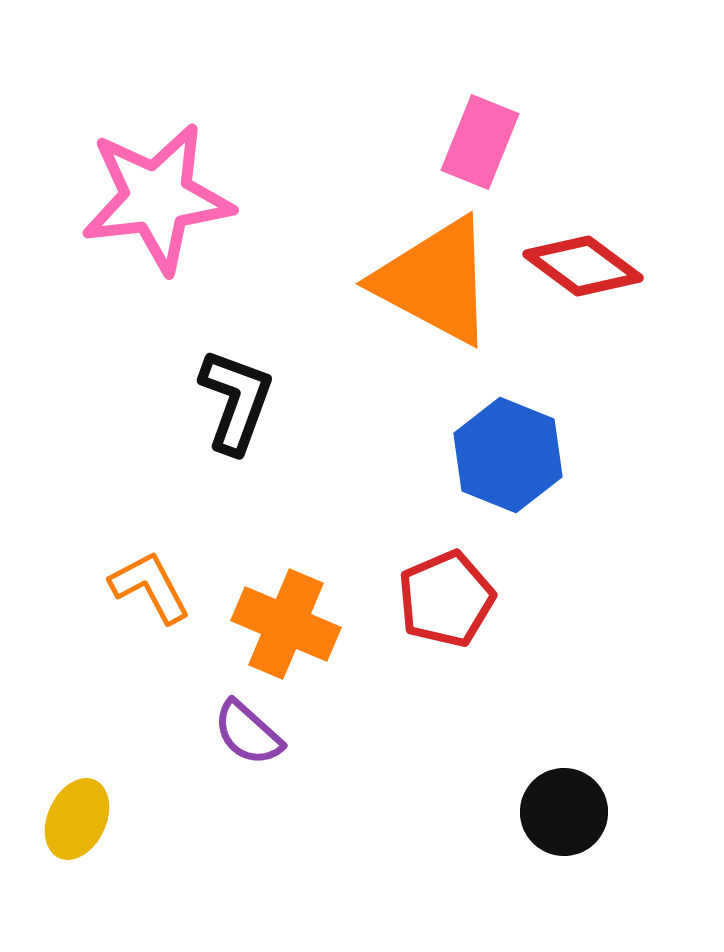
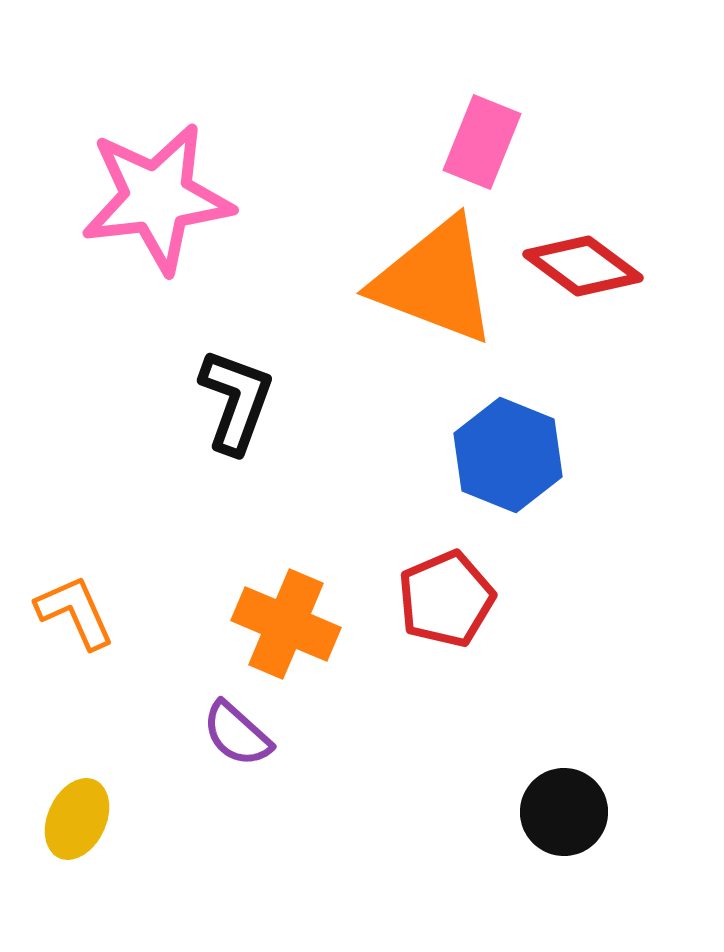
pink rectangle: moved 2 px right
orange triangle: rotated 7 degrees counterclockwise
orange L-shape: moved 75 px left, 25 px down; rotated 4 degrees clockwise
purple semicircle: moved 11 px left, 1 px down
